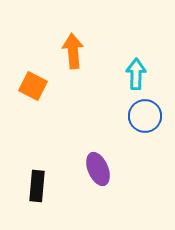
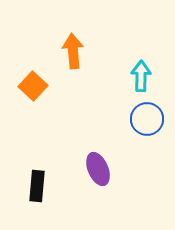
cyan arrow: moved 5 px right, 2 px down
orange square: rotated 16 degrees clockwise
blue circle: moved 2 px right, 3 px down
